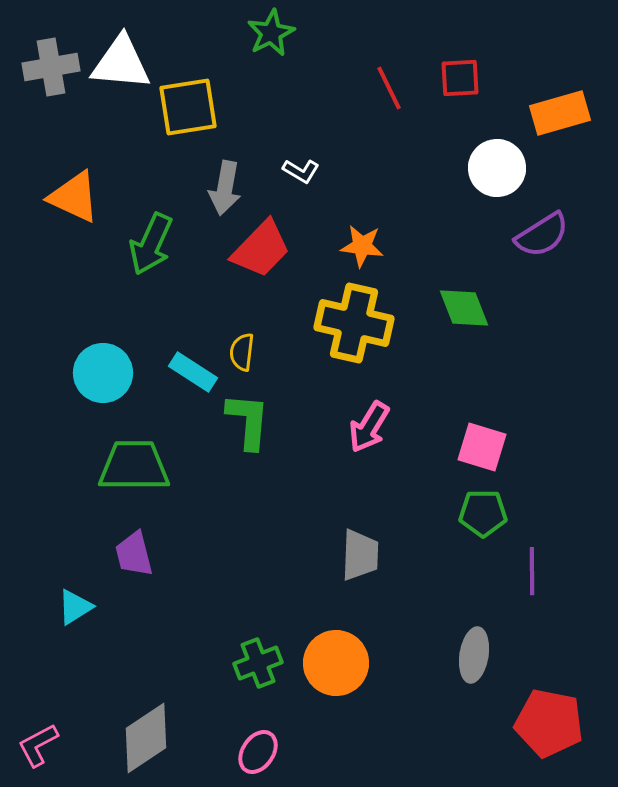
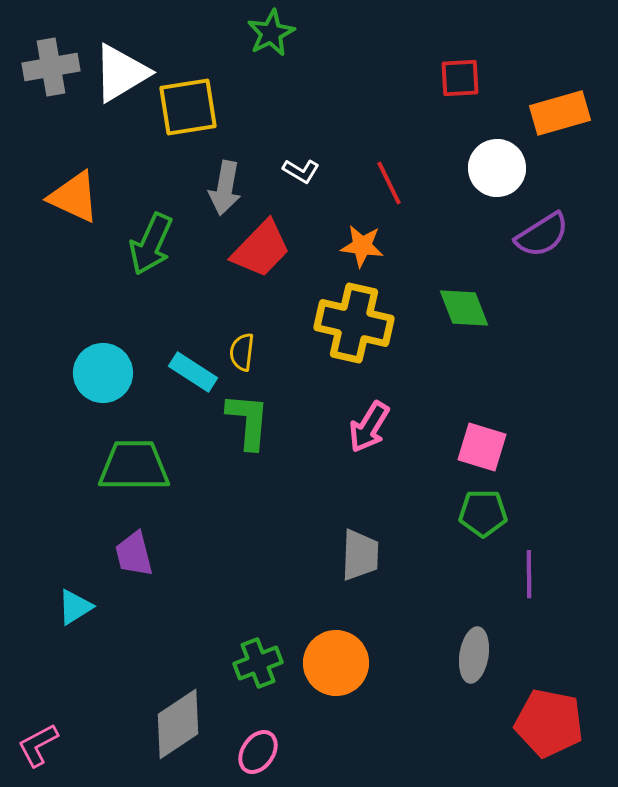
white triangle: moved 10 px down; rotated 36 degrees counterclockwise
red line: moved 95 px down
purple line: moved 3 px left, 3 px down
gray diamond: moved 32 px right, 14 px up
